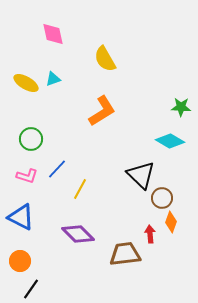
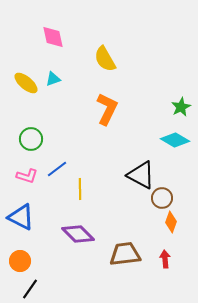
pink diamond: moved 3 px down
yellow ellipse: rotated 10 degrees clockwise
green star: rotated 30 degrees counterclockwise
orange L-shape: moved 5 px right, 2 px up; rotated 32 degrees counterclockwise
cyan diamond: moved 5 px right, 1 px up
blue line: rotated 10 degrees clockwise
black triangle: rotated 16 degrees counterclockwise
yellow line: rotated 30 degrees counterclockwise
red arrow: moved 15 px right, 25 px down
black line: moved 1 px left
